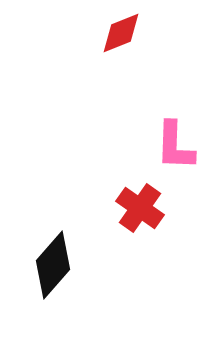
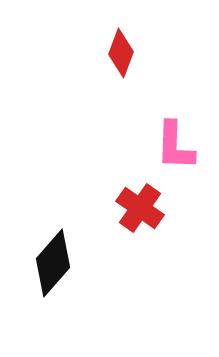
red diamond: moved 20 px down; rotated 48 degrees counterclockwise
black diamond: moved 2 px up
